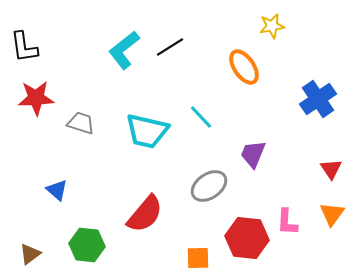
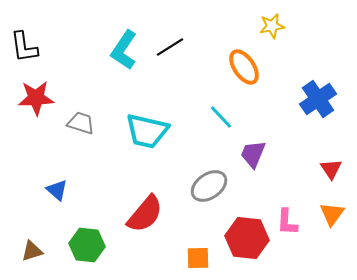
cyan L-shape: rotated 18 degrees counterclockwise
cyan line: moved 20 px right
brown triangle: moved 2 px right, 3 px up; rotated 20 degrees clockwise
